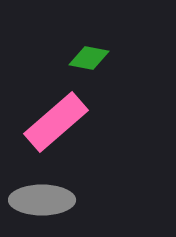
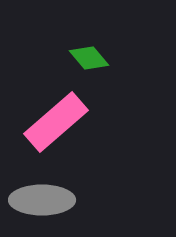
green diamond: rotated 39 degrees clockwise
